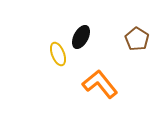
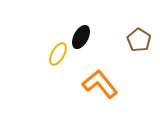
brown pentagon: moved 2 px right, 1 px down
yellow ellipse: rotated 50 degrees clockwise
